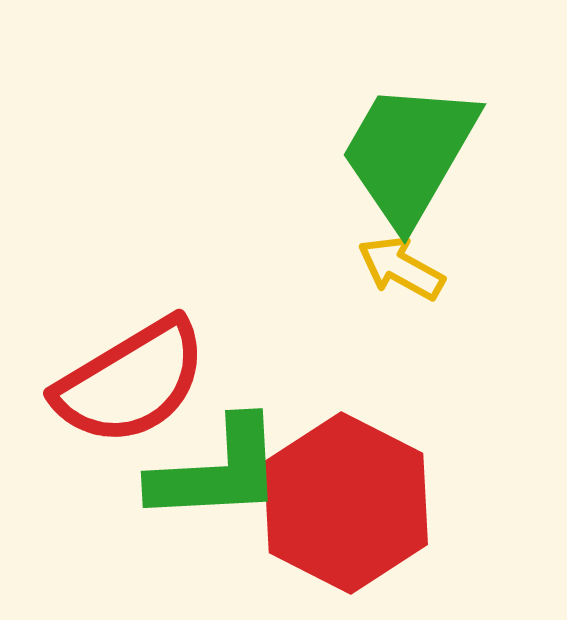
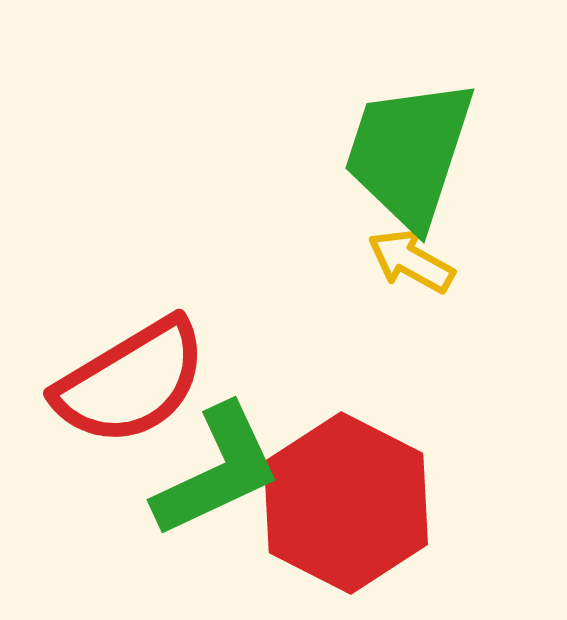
green trapezoid: rotated 12 degrees counterclockwise
yellow arrow: moved 10 px right, 7 px up
green L-shape: rotated 22 degrees counterclockwise
